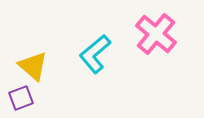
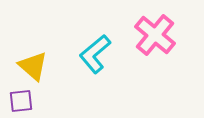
pink cross: moved 1 px left, 1 px down
purple square: moved 3 px down; rotated 15 degrees clockwise
